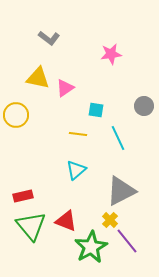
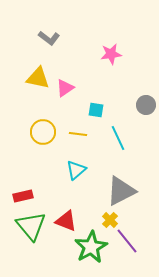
gray circle: moved 2 px right, 1 px up
yellow circle: moved 27 px right, 17 px down
